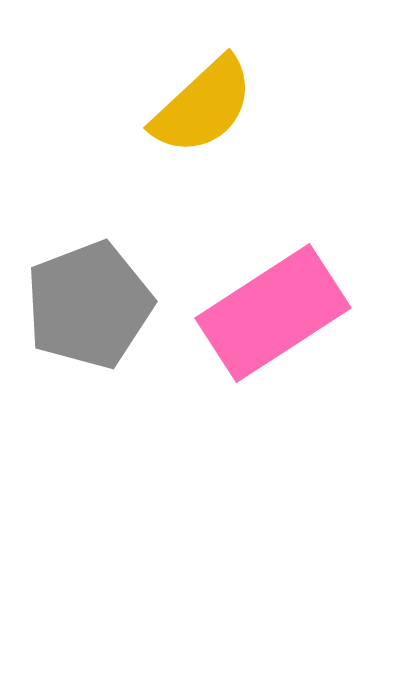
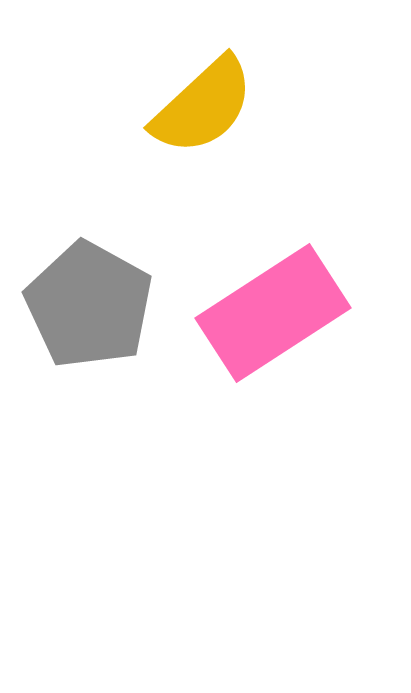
gray pentagon: rotated 22 degrees counterclockwise
